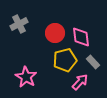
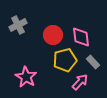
gray cross: moved 1 px left, 1 px down
red circle: moved 2 px left, 2 px down
